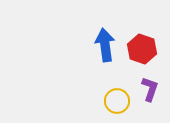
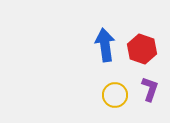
yellow circle: moved 2 px left, 6 px up
